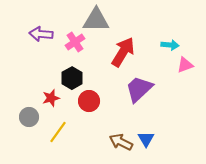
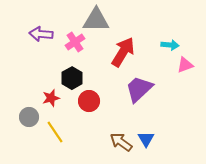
yellow line: moved 3 px left; rotated 70 degrees counterclockwise
brown arrow: rotated 10 degrees clockwise
